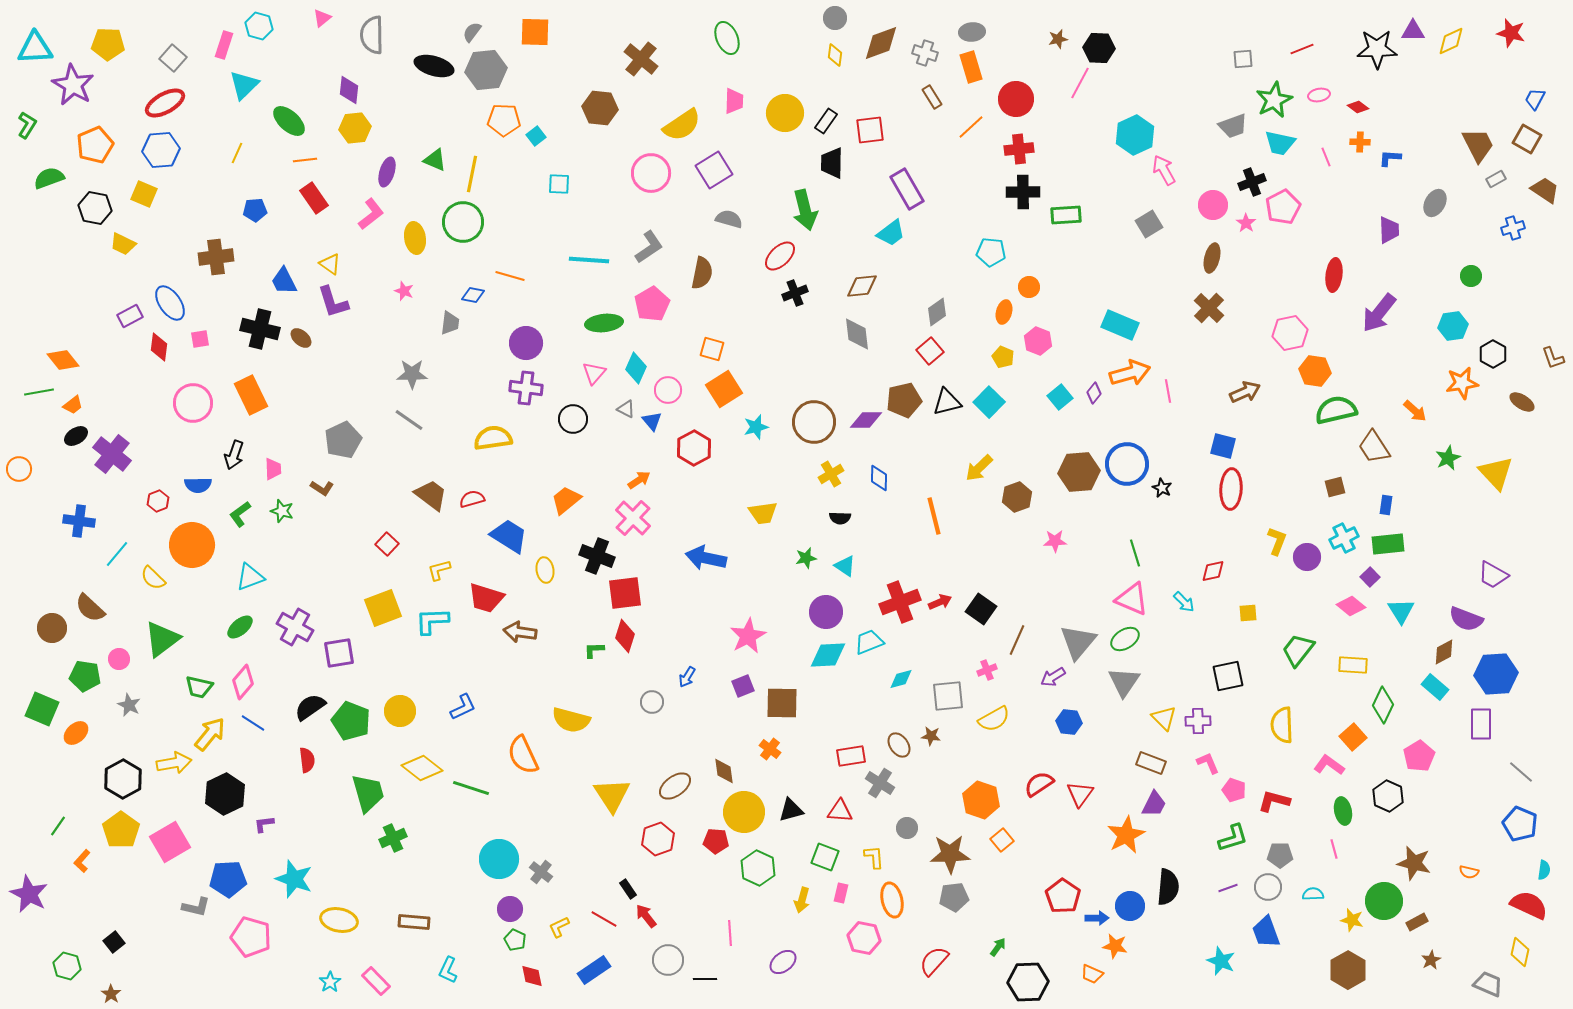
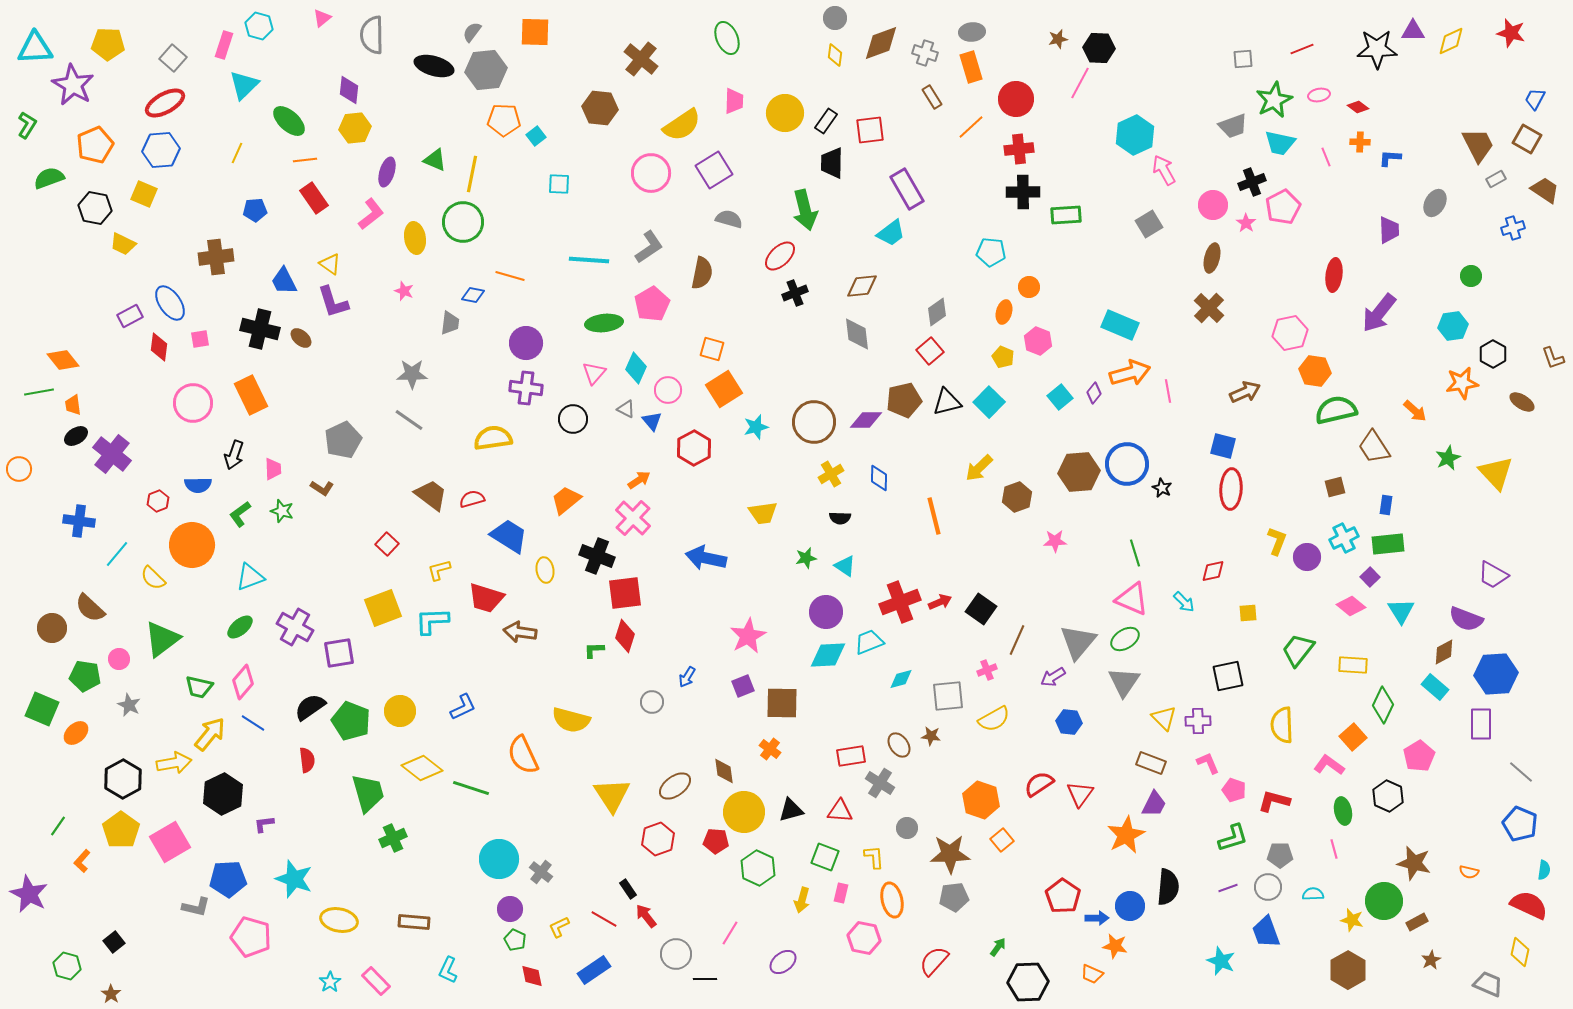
orange trapezoid at (73, 405): rotated 120 degrees clockwise
black hexagon at (225, 794): moved 2 px left
pink line at (730, 933): rotated 35 degrees clockwise
gray circle at (668, 960): moved 8 px right, 6 px up
